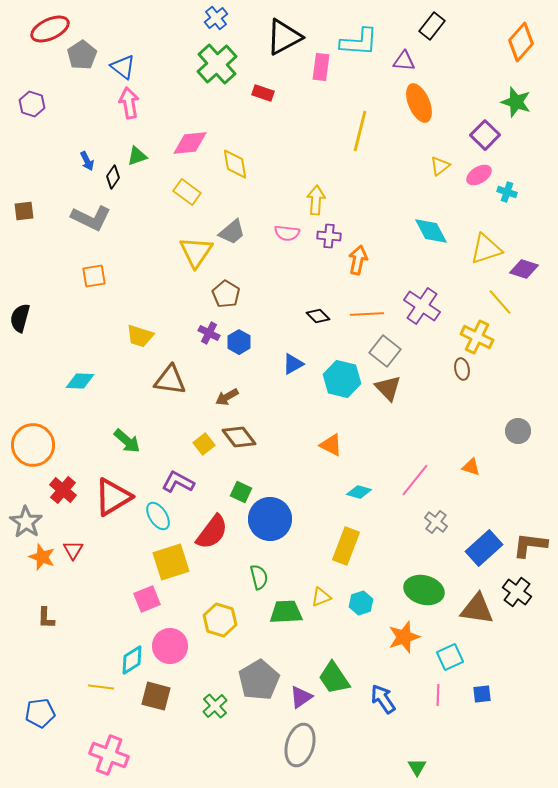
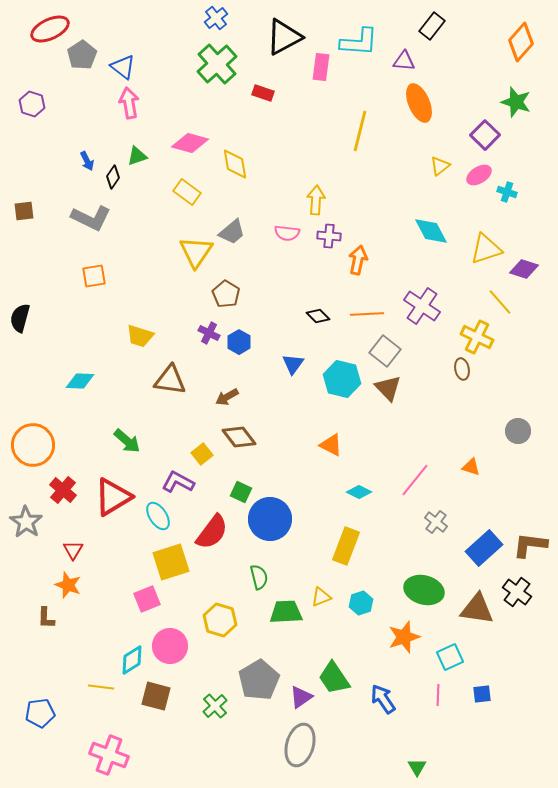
pink diamond at (190, 143): rotated 21 degrees clockwise
blue triangle at (293, 364): rotated 25 degrees counterclockwise
yellow square at (204, 444): moved 2 px left, 10 px down
cyan diamond at (359, 492): rotated 10 degrees clockwise
orange star at (42, 557): moved 26 px right, 28 px down
